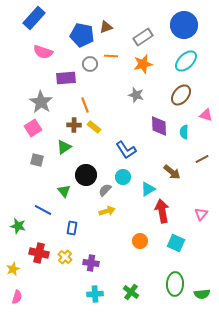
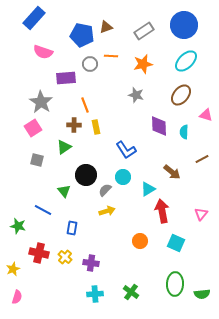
gray rectangle at (143, 37): moved 1 px right, 6 px up
yellow rectangle at (94, 127): moved 2 px right; rotated 40 degrees clockwise
